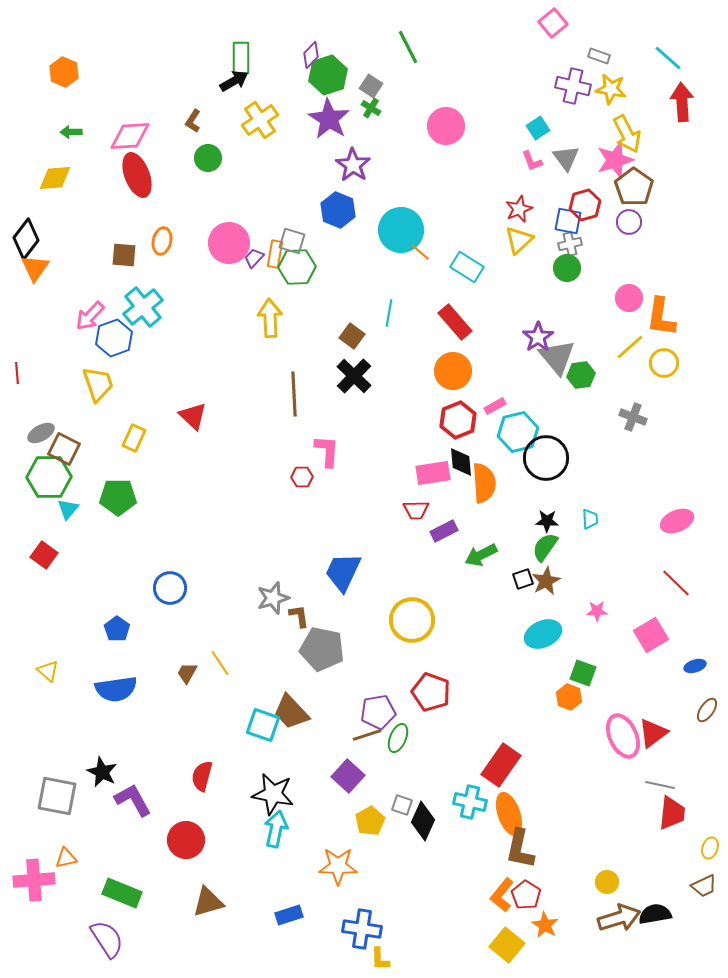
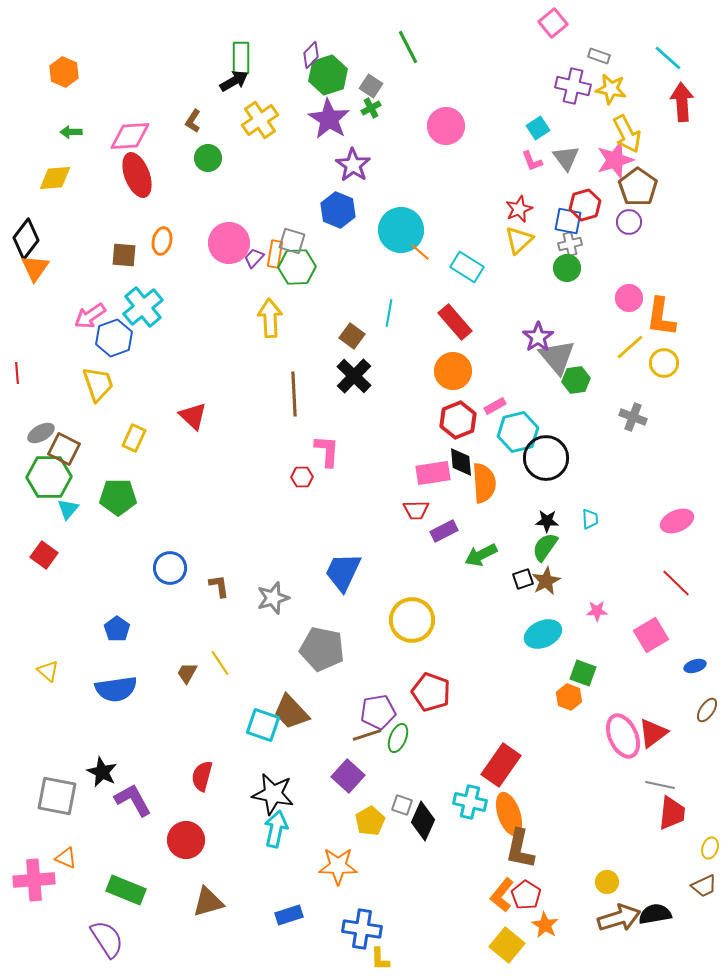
green cross at (371, 108): rotated 30 degrees clockwise
brown pentagon at (634, 187): moved 4 px right
pink arrow at (90, 316): rotated 12 degrees clockwise
green hexagon at (581, 375): moved 5 px left, 5 px down
blue circle at (170, 588): moved 20 px up
brown L-shape at (299, 616): moved 80 px left, 30 px up
orange triangle at (66, 858): rotated 35 degrees clockwise
green rectangle at (122, 893): moved 4 px right, 3 px up
